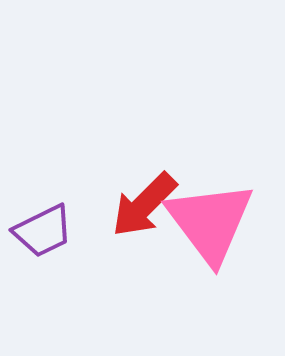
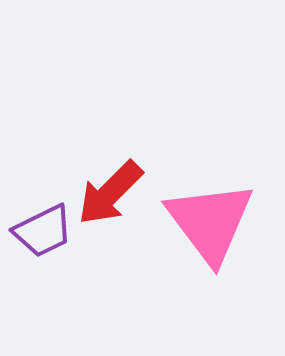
red arrow: moved 34 px left, 12 px up
